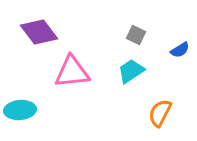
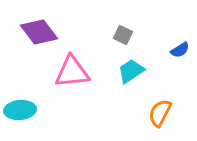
gray square: moved 13 px left
